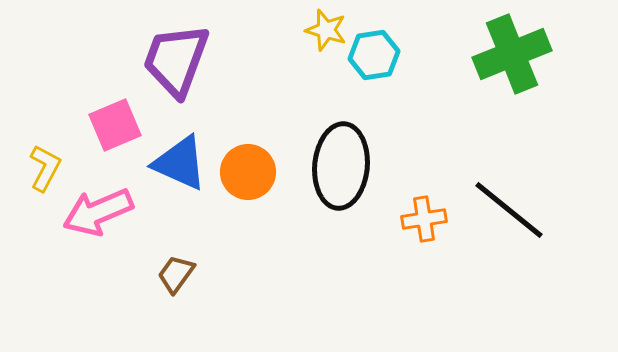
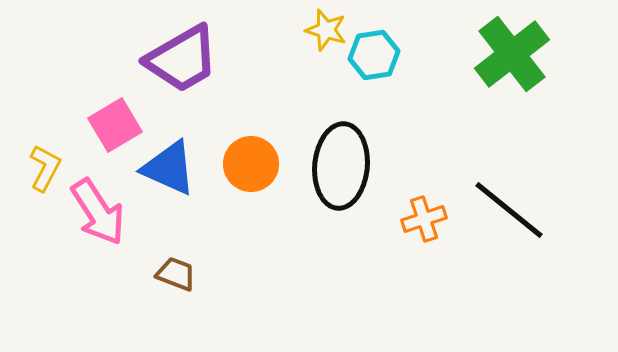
green cross: rotated 16 degrees counterclockwise
purple trapezoid: moved 6 px right, 1 px up; rotated 140 degrees counterclockwise
pink square: rotated 8 degrees counterclockwise
blue triangle: moved 11 px left, 5 px down
orange circle: moved 3 px right, 8 px up
pink arrow: rotated 100 degrees counterclockwise
orange cross: rotated 9 degrees counterclockwise
brown trapezoid: rotated 75 degrees clockwise
